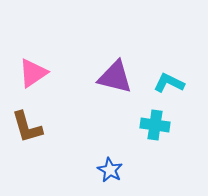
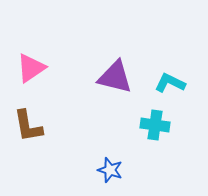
pink triangle: moved 2 px left, 5 px up
cyan L-shape: moved 1 px right
brown L-shape: moved 1 px right, 1 px up; rotated 6 degrees clockwise
blue star: rotated 10 degrees counterclockwise
